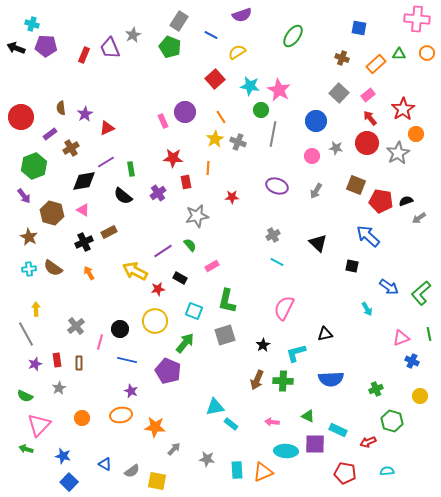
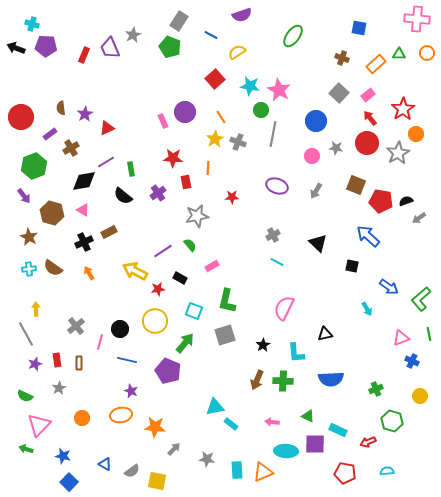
green L-shape at (421, 293): moved 6 px down
cyan L-shape at (296, 353): rotated 80 degrees counterclockwise
